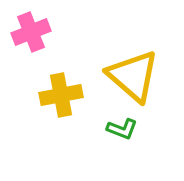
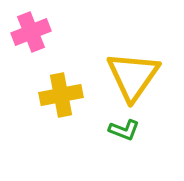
yellow triangle: rotated 24 degrees clockwise
green L-shape: moved 2 px right, 1 px down
